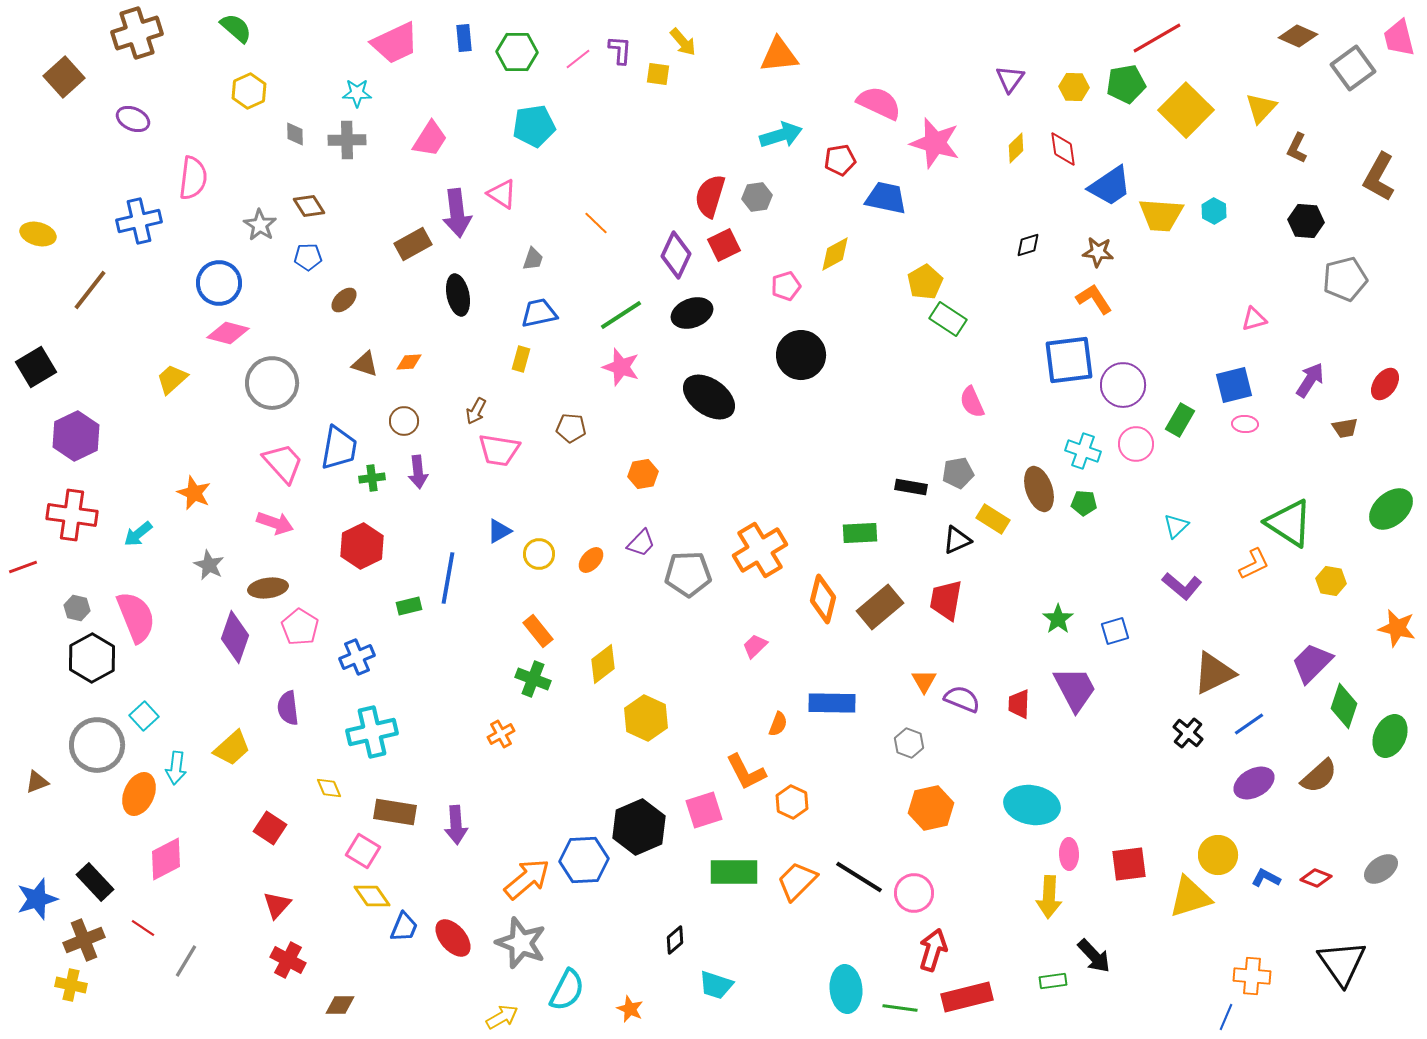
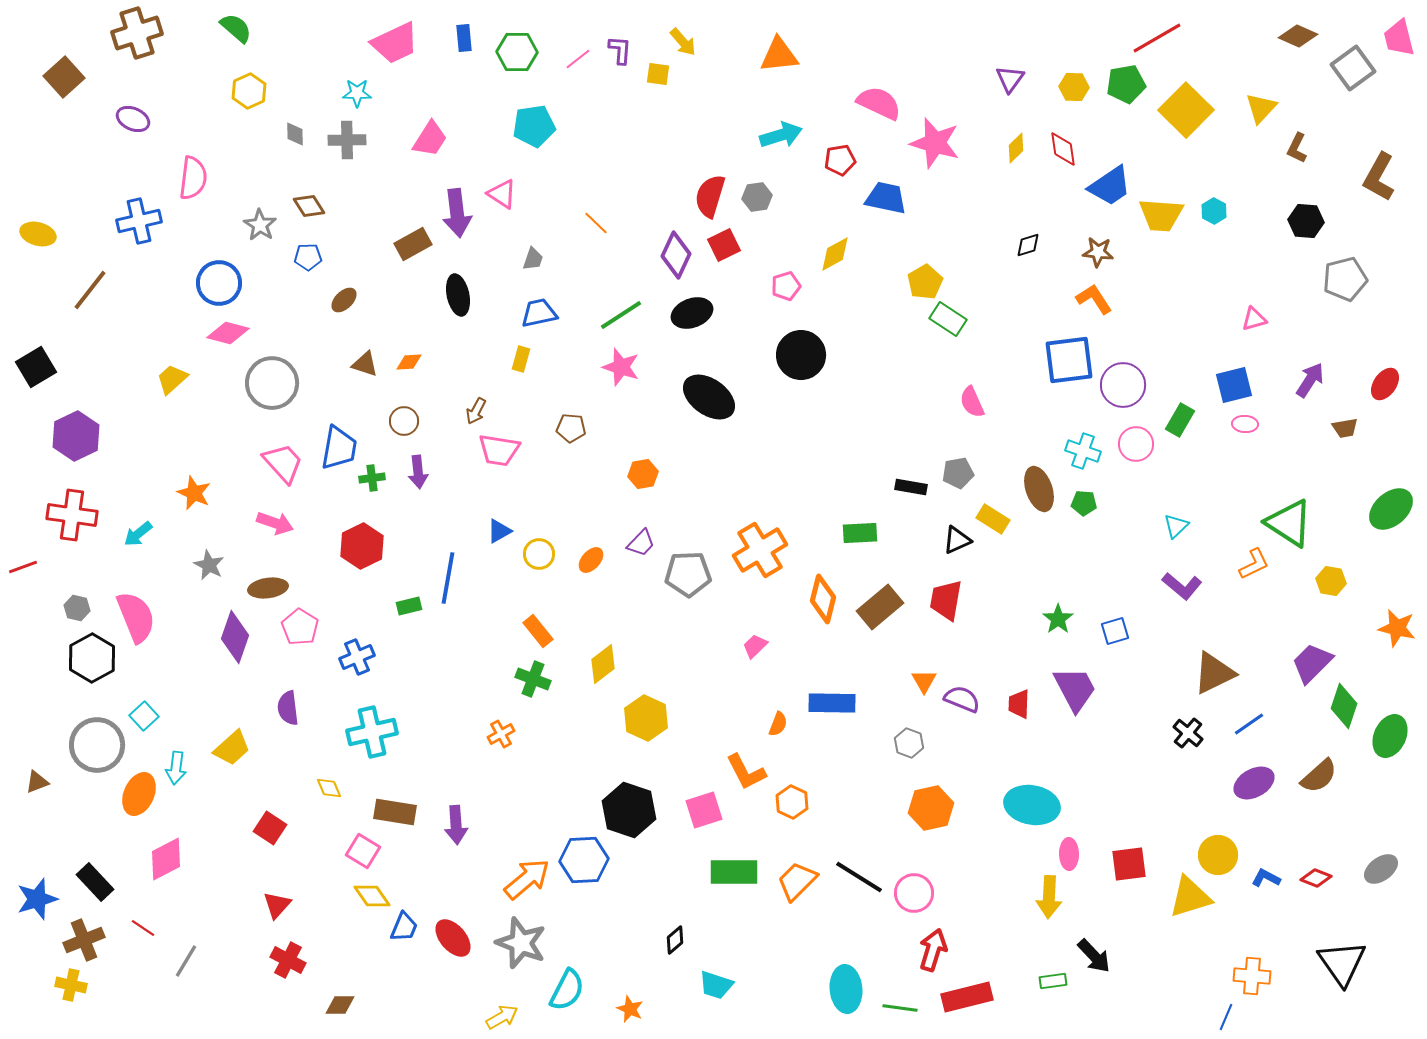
black hexagon at (639, 827): moved 10 px left, 17 px up; rotated 18 degrees counterclockwise
